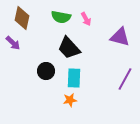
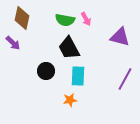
green semicircle: moved 4 px right, 3 px down
black trapezoid: rotated 15 degrees clockwise
cyan rectangle: moved 4 px right, 2 px up
